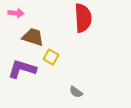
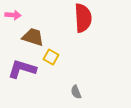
pink arrow: moved 3 px left, 2 px down
gray semicircle: rotated 32 degrees clockwise
